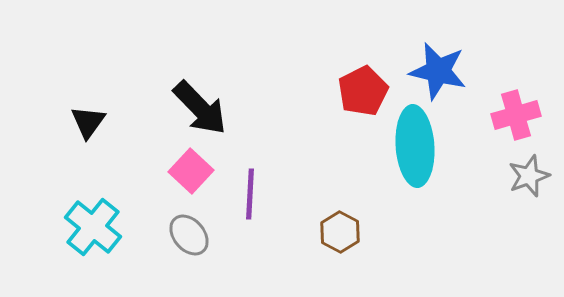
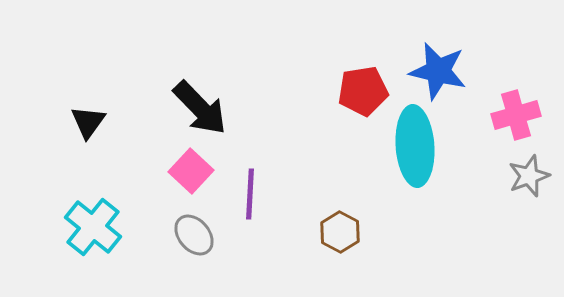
red pentagon: rotated 18 degrees clockwise
gray ellipse: moved 5 px right
